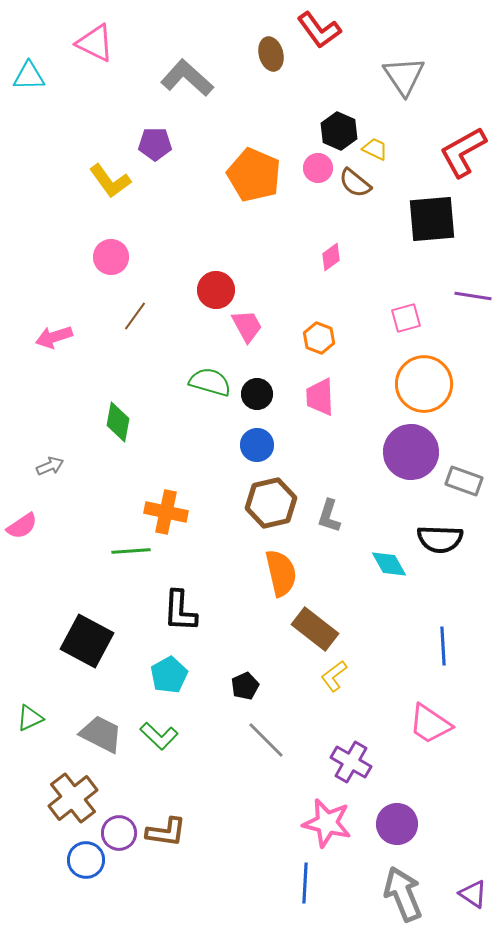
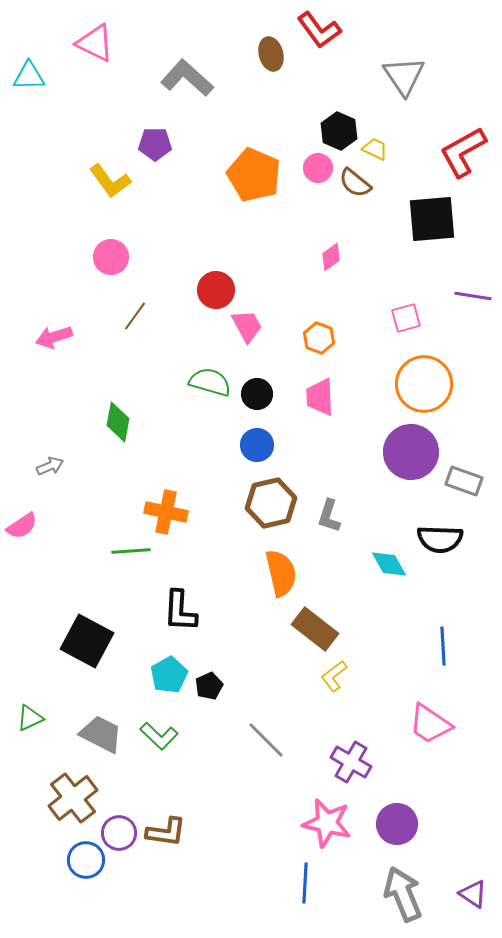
black pentagon at (245, 686): moved 36 px left
